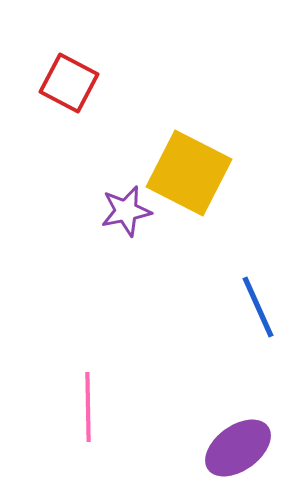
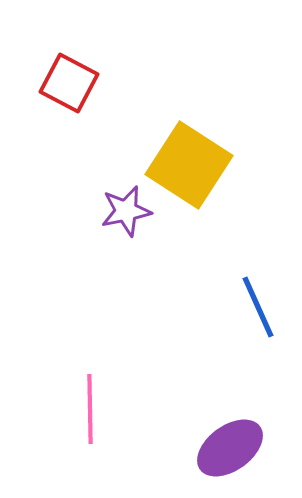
yellow square: moved 8 px up; rotated 6 degrees clockwise
pink line: moved 2 px right, 2 px down
purple ellipse: moved 8 px left
